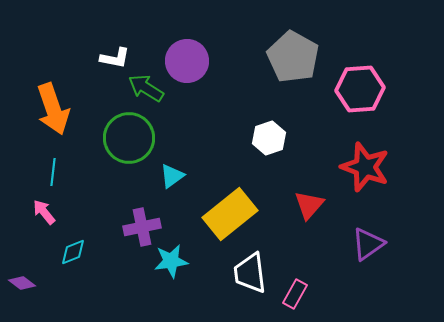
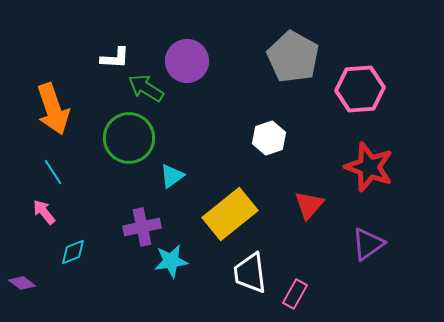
white L-shape: rotated 8 degrees counterclockwise
red star: moved 4 px right
cyan line: rotated 40 degrees counterclockwise
